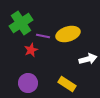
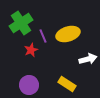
purple line: rotated 56 degrees clockwise
purple circle: moved 1 px right, 2 px down
